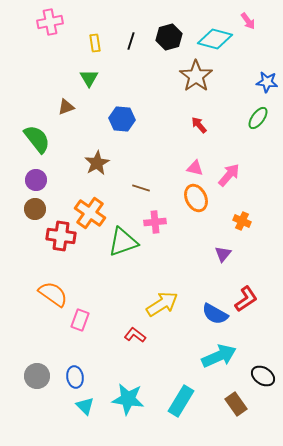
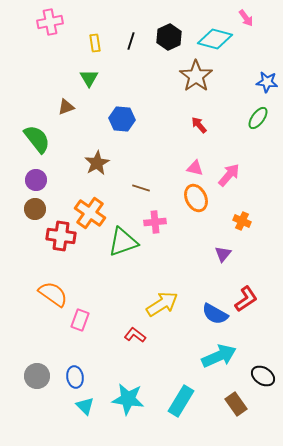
pink arrow at (248, 21): moved 2 px left, 3 px up
black hexagon at (169, 37): rotated 10 degrees counterclockwise
